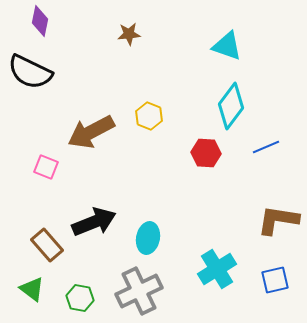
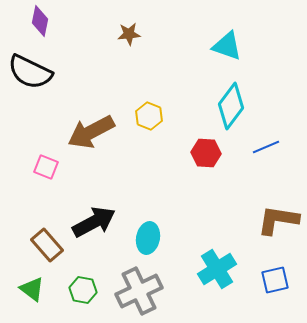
black arrow: rotated 6 degrees counterclockwise
green hexagon: moved 3 px right, 8 px up
